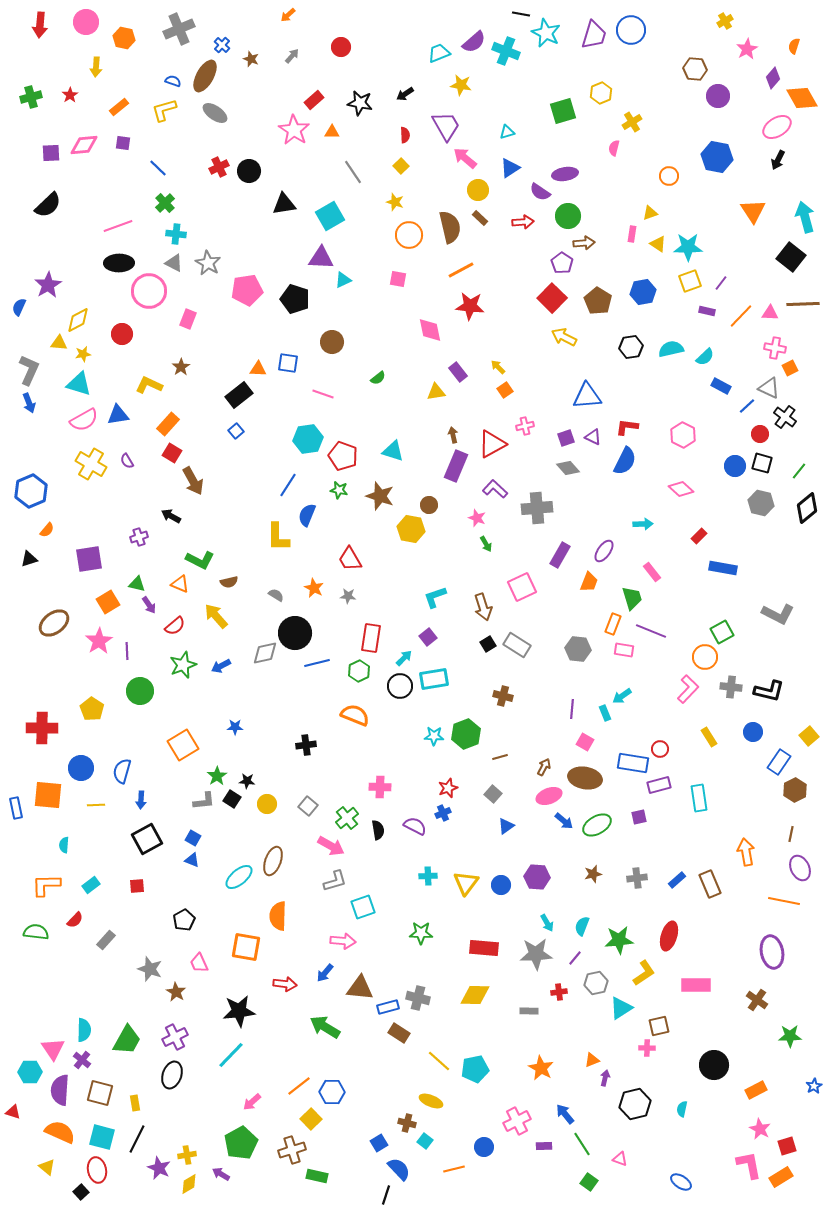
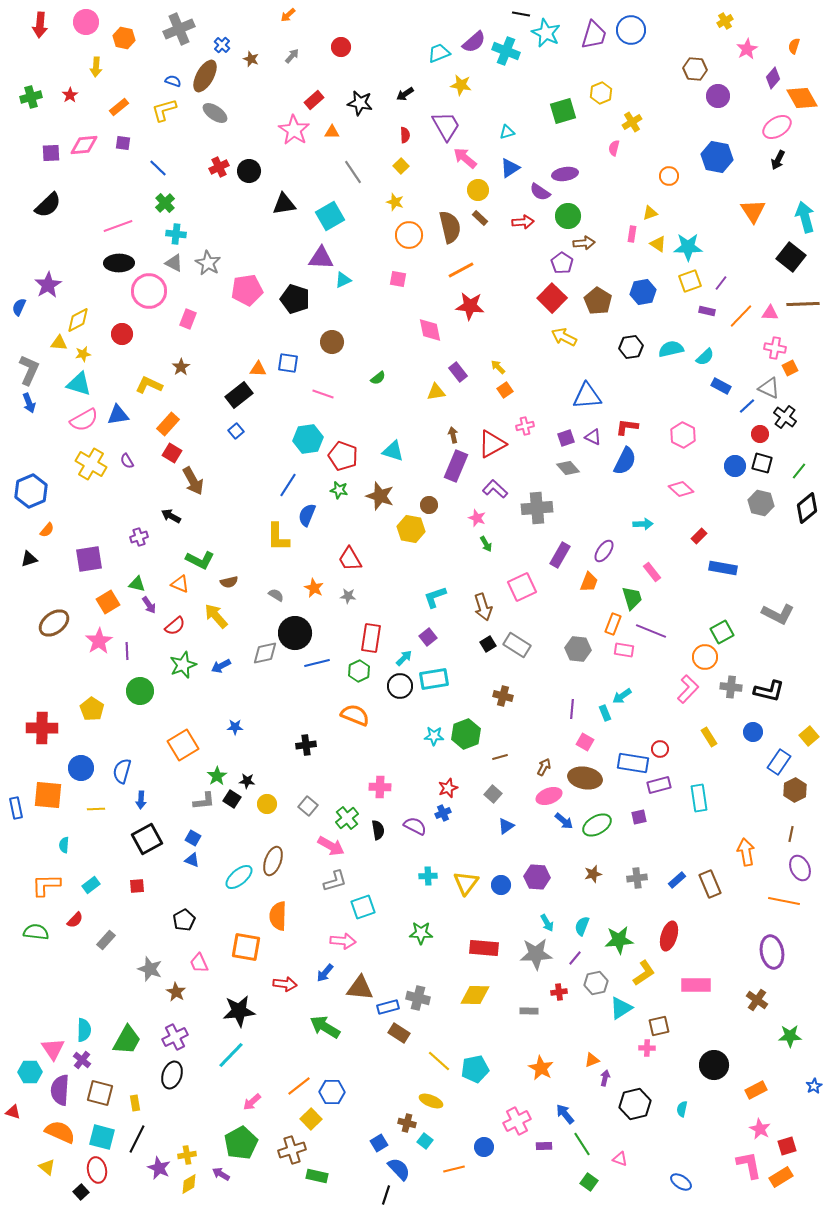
yellow line at (96, 805): moved 4 px down
